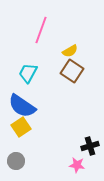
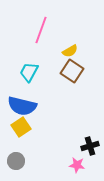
cyan trapezoid: moved 1 px right, 1 px up
blue semicircle: rotated 20 degrees counterclockwise
